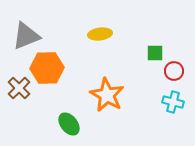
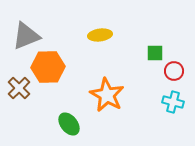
yellow ellipse: moved 1 px down
orange hexagon: moved 1 px right, 1 px up
